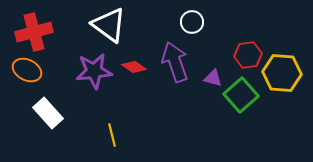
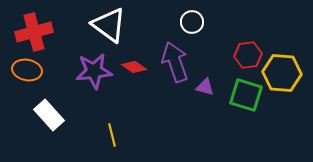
orange ellipse: rotated 16 degrees counterclockwise
purple triangle: moved 8 px left, 9 px down
green square: moved 5 px right; rotated 32 degrees counterclockwise
white rectangle: moved 1 px right, 2 px down
